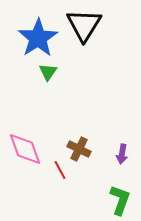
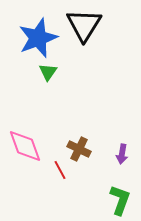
blue star: rotated 12 degrees clockwise
pink diamond: moved 3 px up
